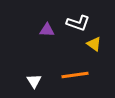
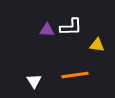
white L-shape: moved 7 px left, 4 px down; rotated 20 degrees counterclockwise
yellow triangle: moved 3 px right, 1 px down; rotated 28 degrees counterclockwise
